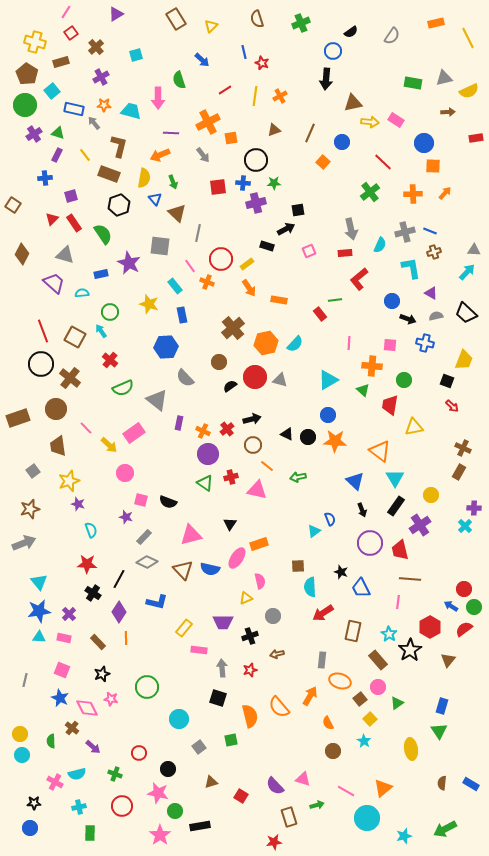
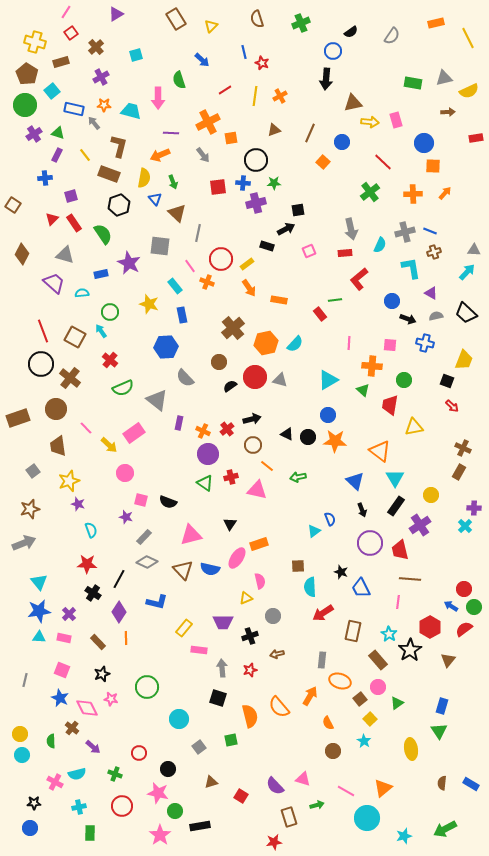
pink rectangle at (396, 120): rotated 42 degrees clockwise
